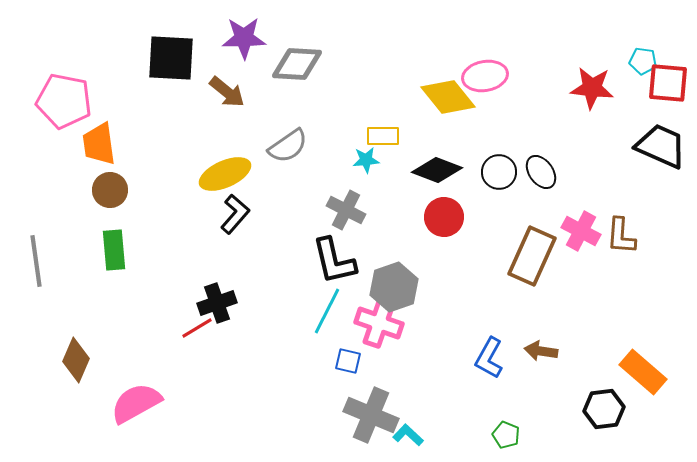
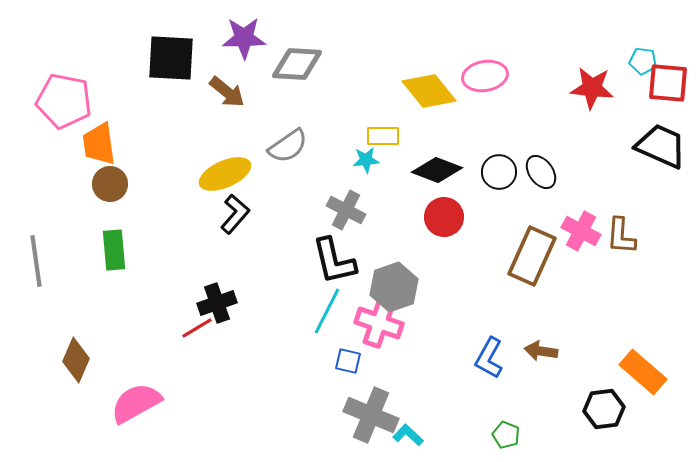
yellow diamond at (448, 97): moved 19 px left, 6 px up
brown circle at (110, 190): moved 6 px up
